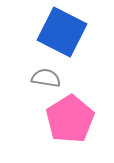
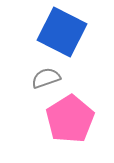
gray semicircle: rotated 28 degrees counterclockwise
